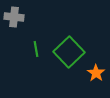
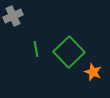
gray cross: moved 1 px left, 1 px up; rotated 30 degrees counterclockwise
orange star: moved 3 px left, 1 px up; rotated 12 degrees counterclockwise
